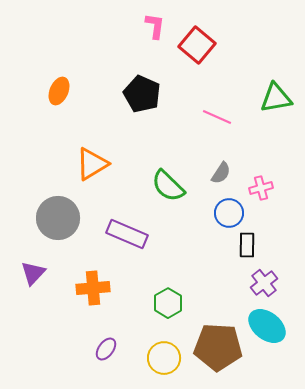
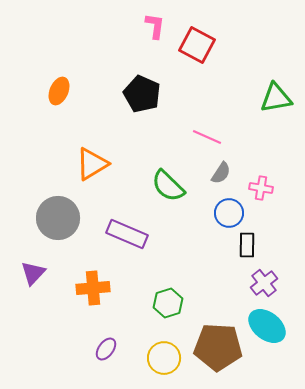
red square: rotated 12 degrees counterclockwise
pink line: moved 10 px left, 20 px down
pink cross: rotated 25 degrees clockwise
green hexagon: rotated 12 degrees clockwise
